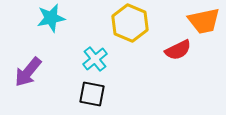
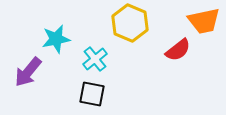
cyan star: moved 5 px right, 21 px down
red semicircle: rotated 12 degrees counterclockwise
